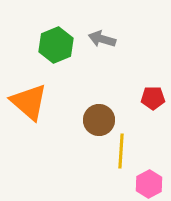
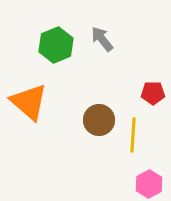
gray arrow: rotated 36 degrees clockwise
red pentagon: moved 5 px up
yellow line: moved 12 px right, 16 px up
